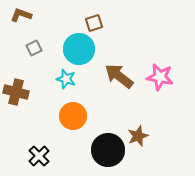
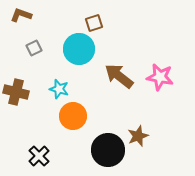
cyan star: moved 7 px left, 10 px down
